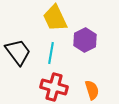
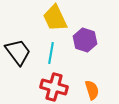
purple hexagon: rotated 15 degrees counterclockwise
